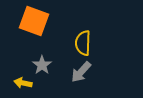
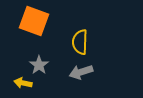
yellow semicircle: moved 3 px left, 1 px up
gray star: moved 3 px left
gray arrow: rotated 30 degrees clockwise
